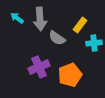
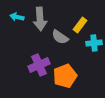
cyan arrow: moved 1 px up; rotated 24 degrees counterclockwise
gray semicircle: moved 3 px right, 1 px up
purple cross: moved 2 px up
orange pentagon: moved 5 px left, 1 px down
